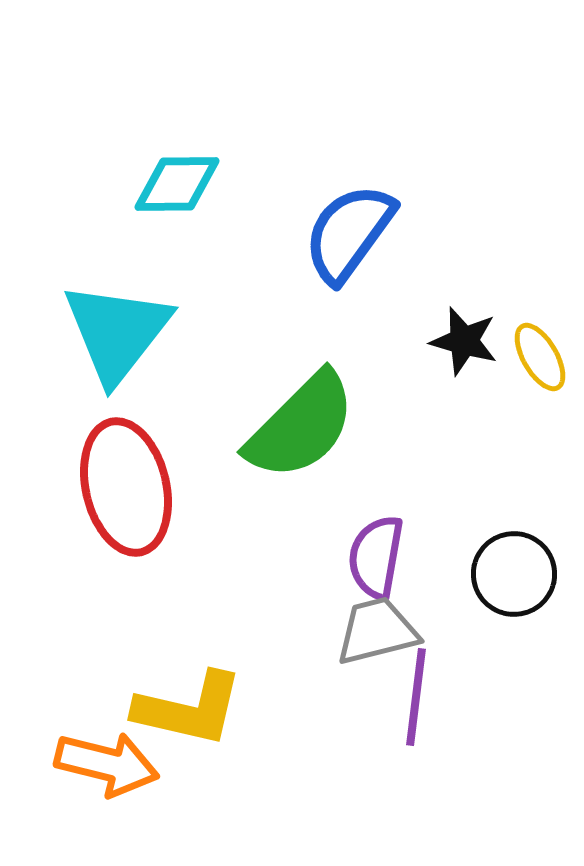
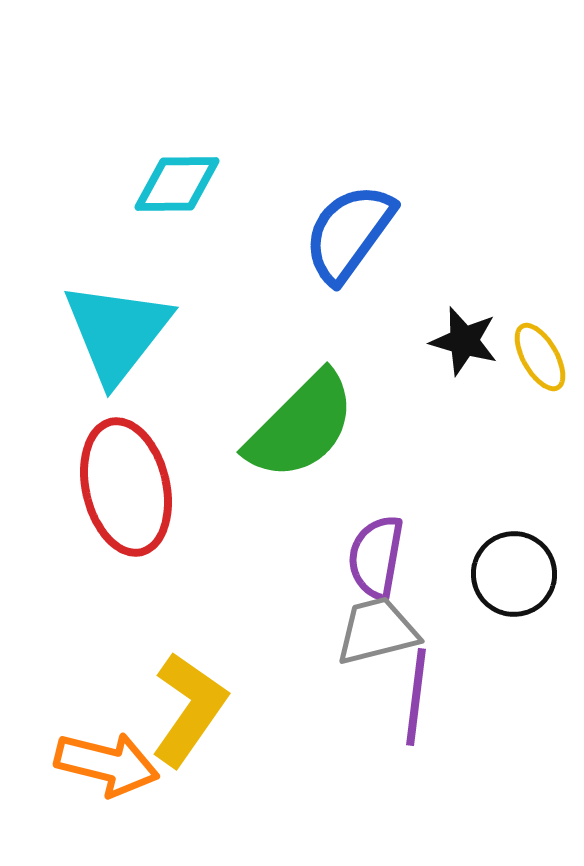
yellow L-shape: rotated 68 degrees counterclockwise
